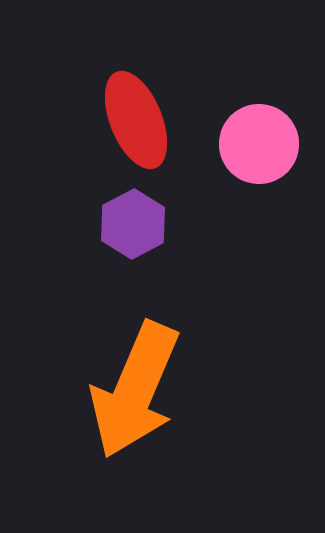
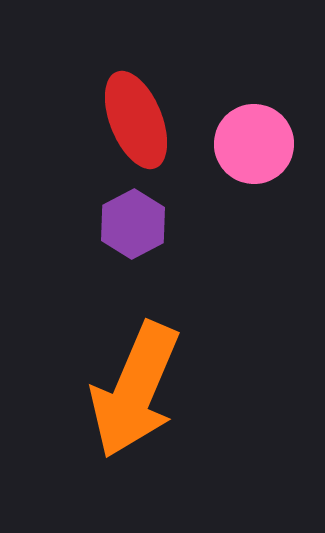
pink circle: moved 5 px left
